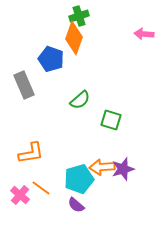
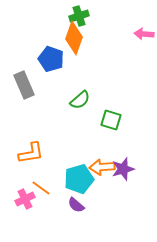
pink cross: moved 5 px right, 4 px down; rotated 24 degrees clockwise
